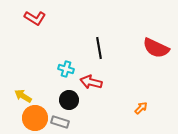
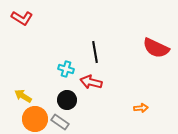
red L-shape: moved 13 px left
black line: moved 4 px left, 4 px down
black circle: moved 2 px left
orange arrow: rotated 40 degrees clockwise
orange circle: moved 1 px down
gray rectangle: rotated 18 degrees clockwise
